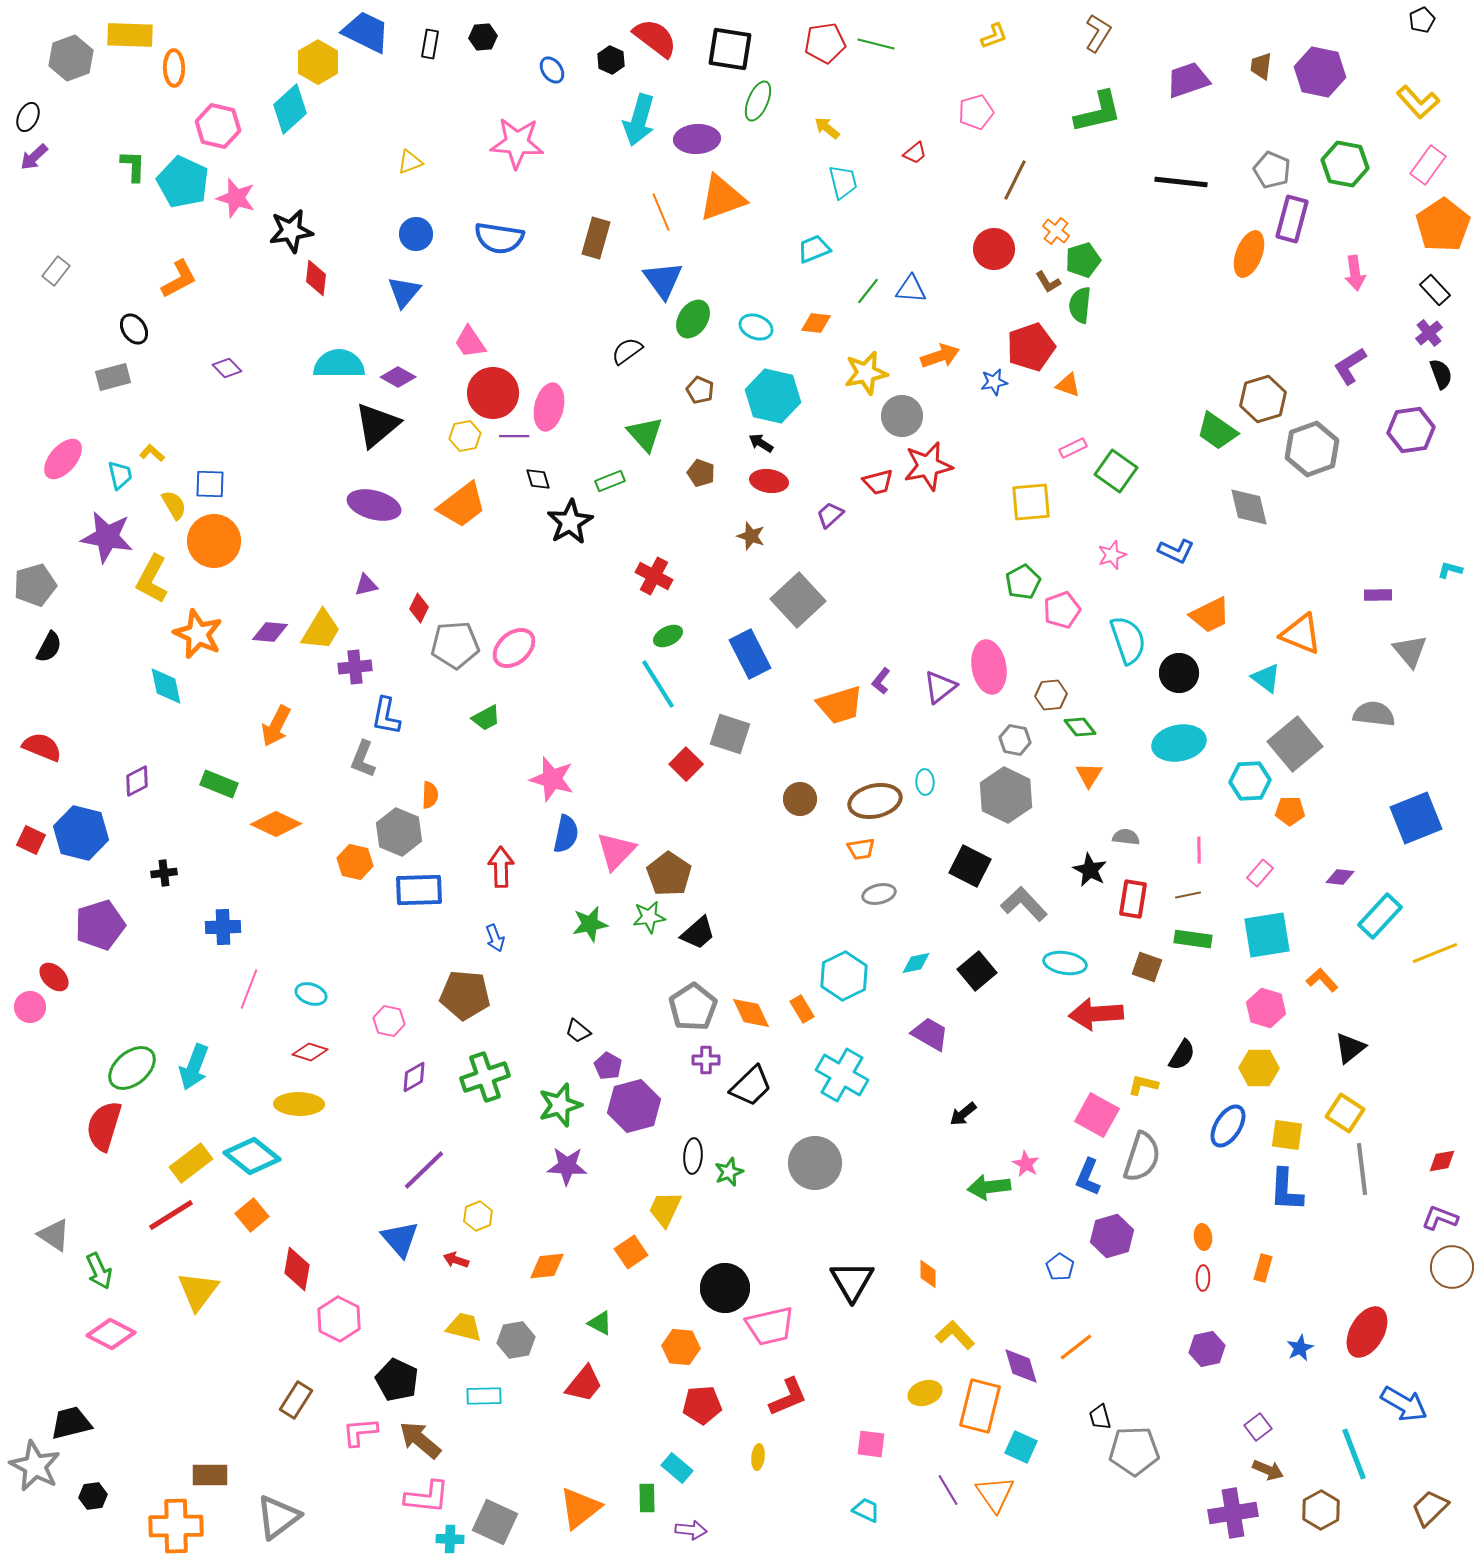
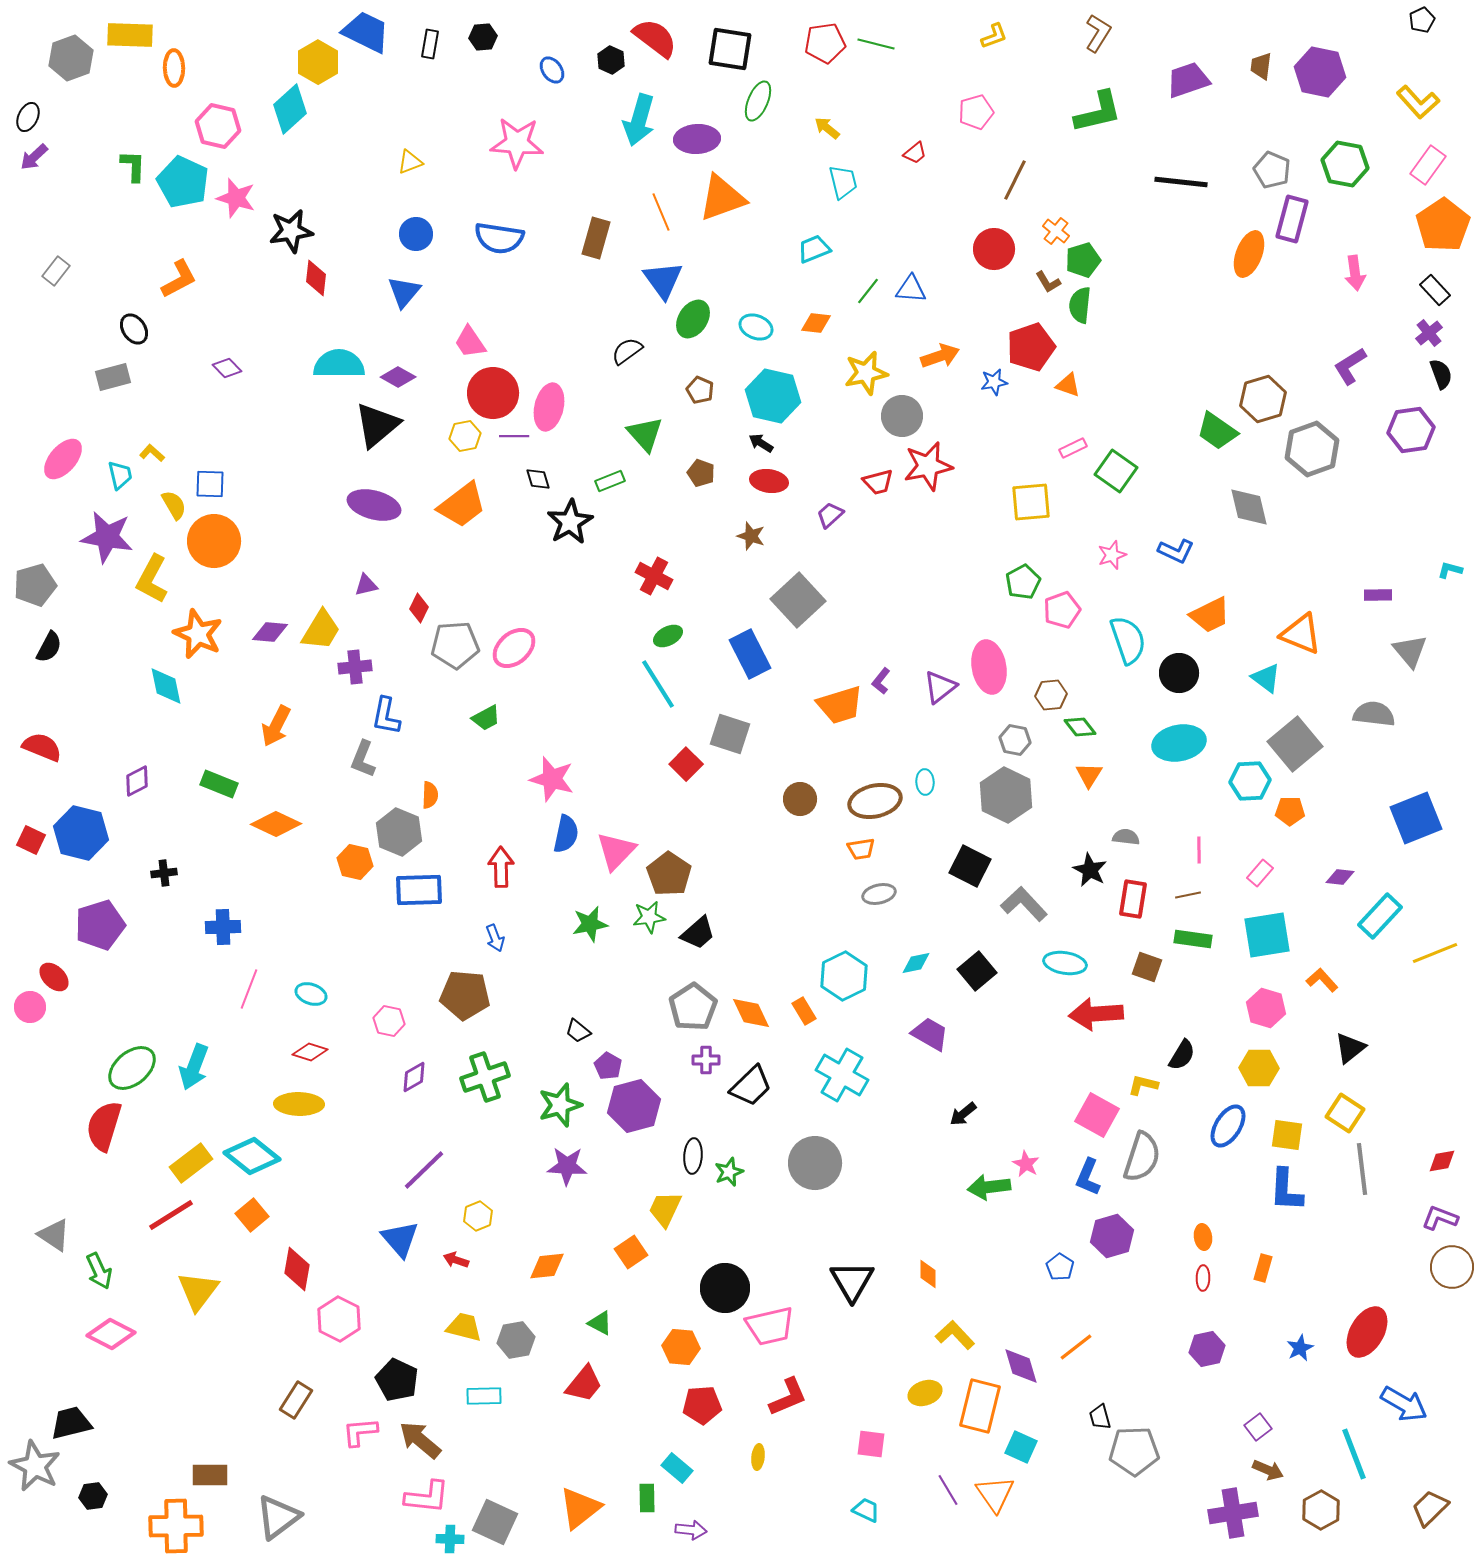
orange rectangle at (802, 1009): moved 2 px right, 2 px down
